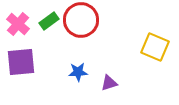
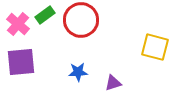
green rectangle: moved 4 px left, 6 px up
yellow square: rotated 8 degrees counterclockwise
purple triangle: moved 4 px right
